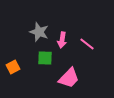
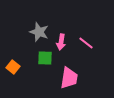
pink arrow: moved 1 px left, 2 px down
pink line: moved 1 px left, 1 px up
orange square: rotated 24 degrees counterclockwise
pink trapezoid: rotated 35 degrees counterclockwise
